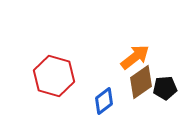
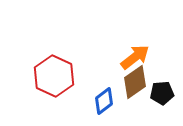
red hexagon: rotated 9 degrees clockwise
brown diamond: moved 6 px left
black pentagon: moved 3 px left, 5 px down
